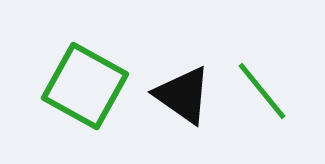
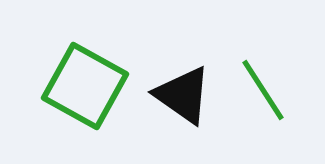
green line: moved 1 px right, 1 px up; rotated 6 degrees clockwise
